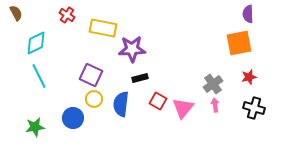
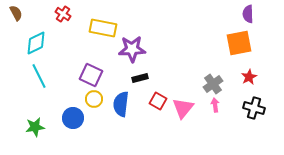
red cross: moved 4 px left, 1 px up
red star: rotated 14 degrees counterclockwise
